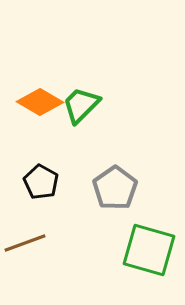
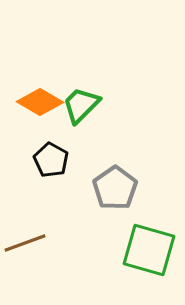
black pentagon: moved 10 px right, 22 px up
